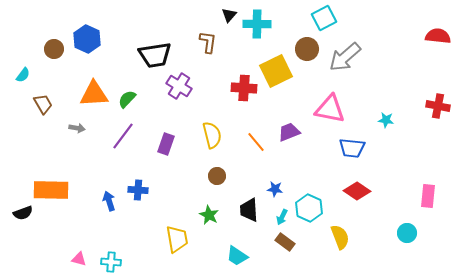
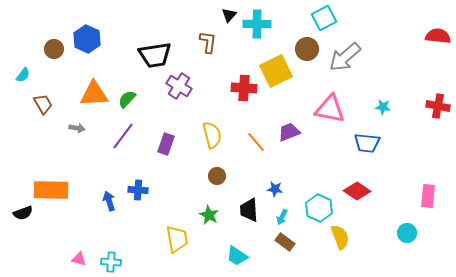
cyan star at (386, 120): moved 3 px left, 13 px up
blue trapezoid at (352, 148): moved 15 px right, 5 px up
cyan hexagon at (309, 208): moved 10 px right
